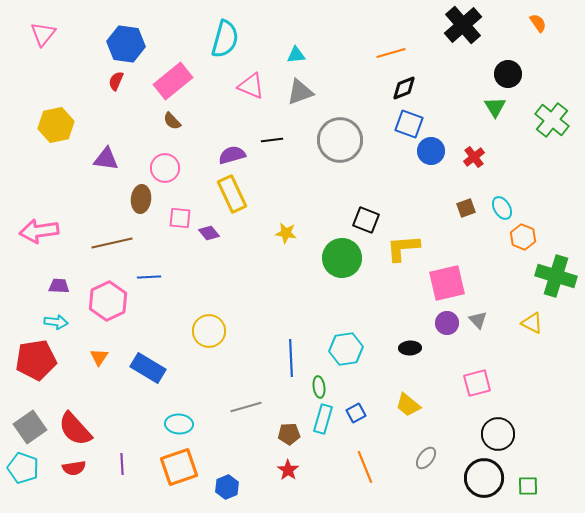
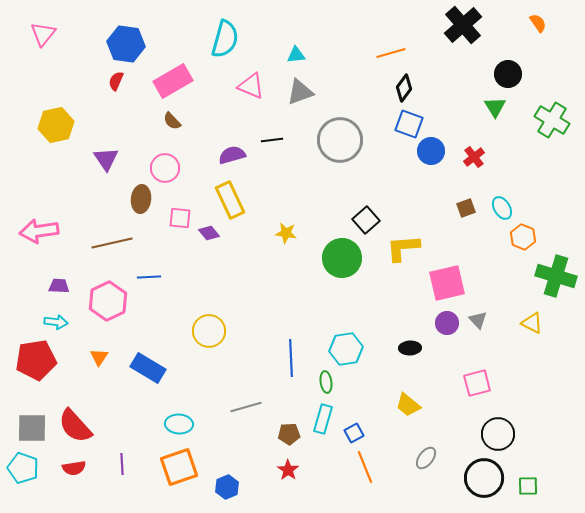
pink rectangle at (173, 81): rotated 9 degrees clockwise
black diamond at (404, 88): rotated 32 degrees counterclockwise
green cross at (552, 120): rotated 8 degrees counterclockwise
purple triangle at (106, 159): rotated 48 degrees clockwise
yellow rectangle at (232, 194): moved 2 px left, 6 px down
black square at (366, 220): rotated 28 degrees clockwise
green ellipse at (319, 387): moved 7 px right, 5 px up
blue square at (356, 413): moved 2 px left, 20 px down
gray square at (30, 427): moved 2 px right, 1 px down; rotated 36 degrees clockwise
red semicircle at (75, 429): moved 3 px up
